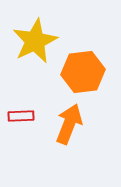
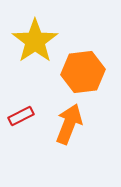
yellow star: rotated 9 degrees counterclockwise
red rectangle: rotated 25 degrees counterclockwise
